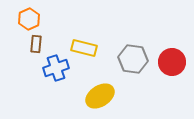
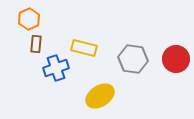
red circle: moved 4 px right, 3 px up
